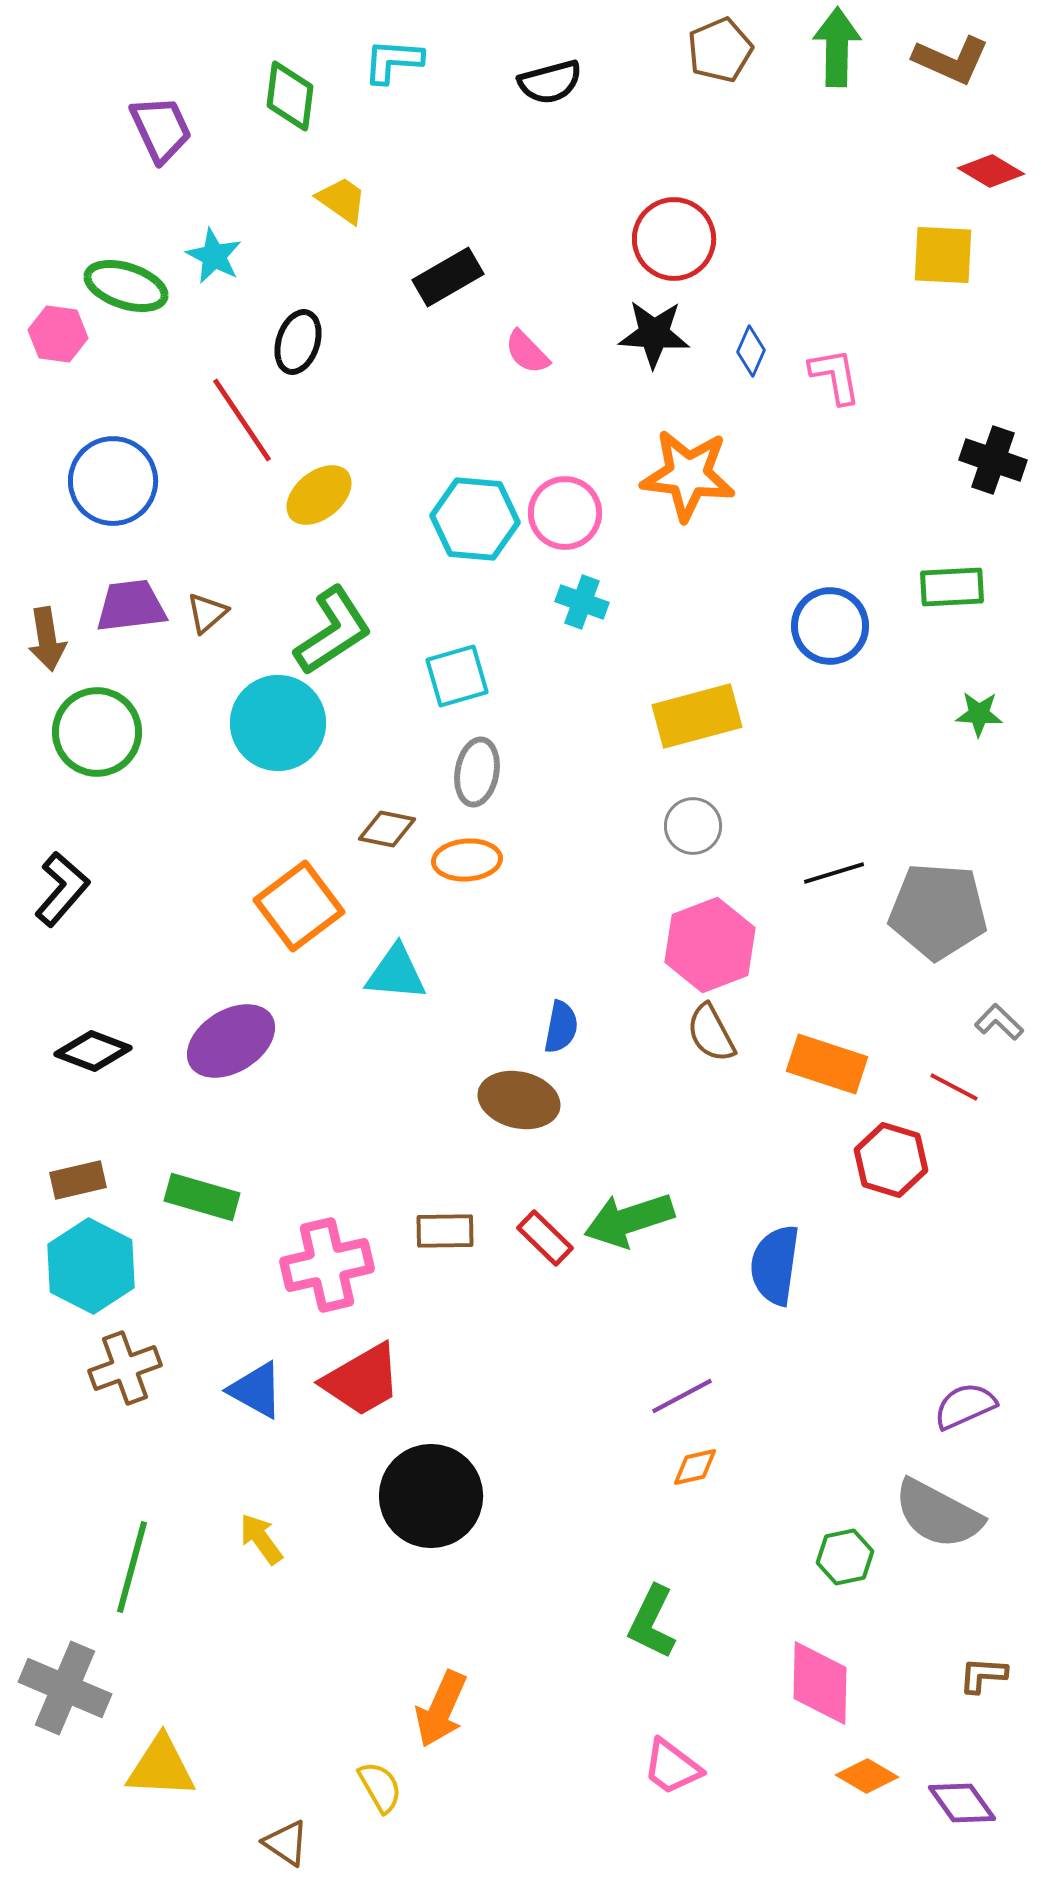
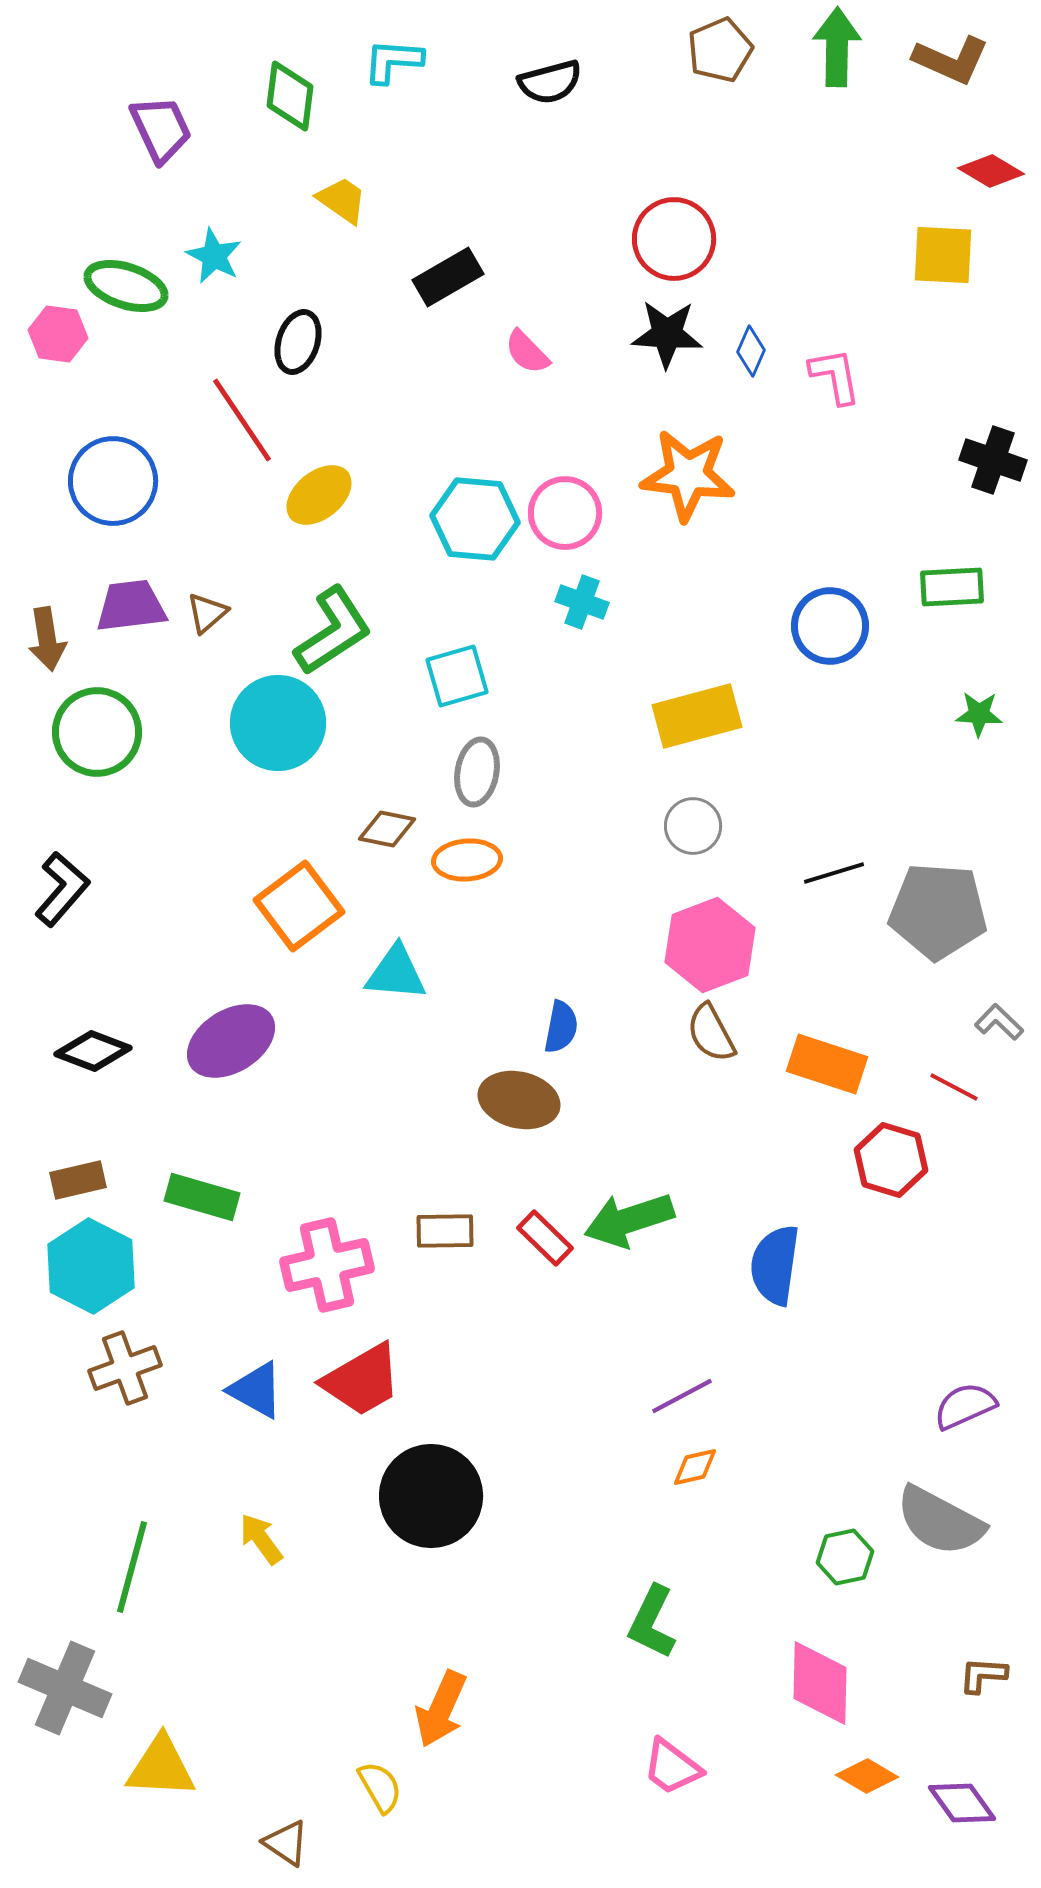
black star at (654, 334): moved 13 px right
gray semicircle at (938, 1514): moved 2 px right, 7 px down
